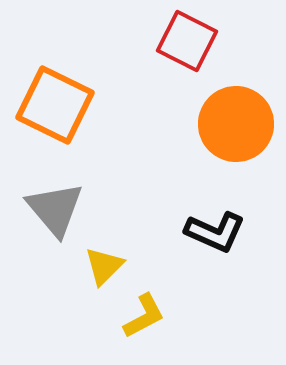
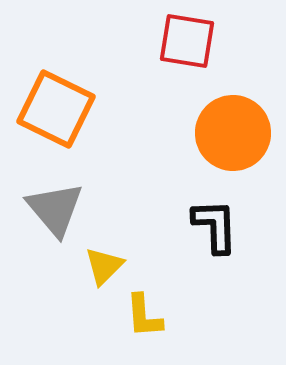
red square: rotated 18 degrees counterclockwise
orange square: moved 1 px right, 4 px down
orange circle: moved 3 px left, 9 px down
black L-shape: moved 6 px up; rotated 116 degrees counterclockwise
yellow L-shape: rotated 114 degrees clockwise
